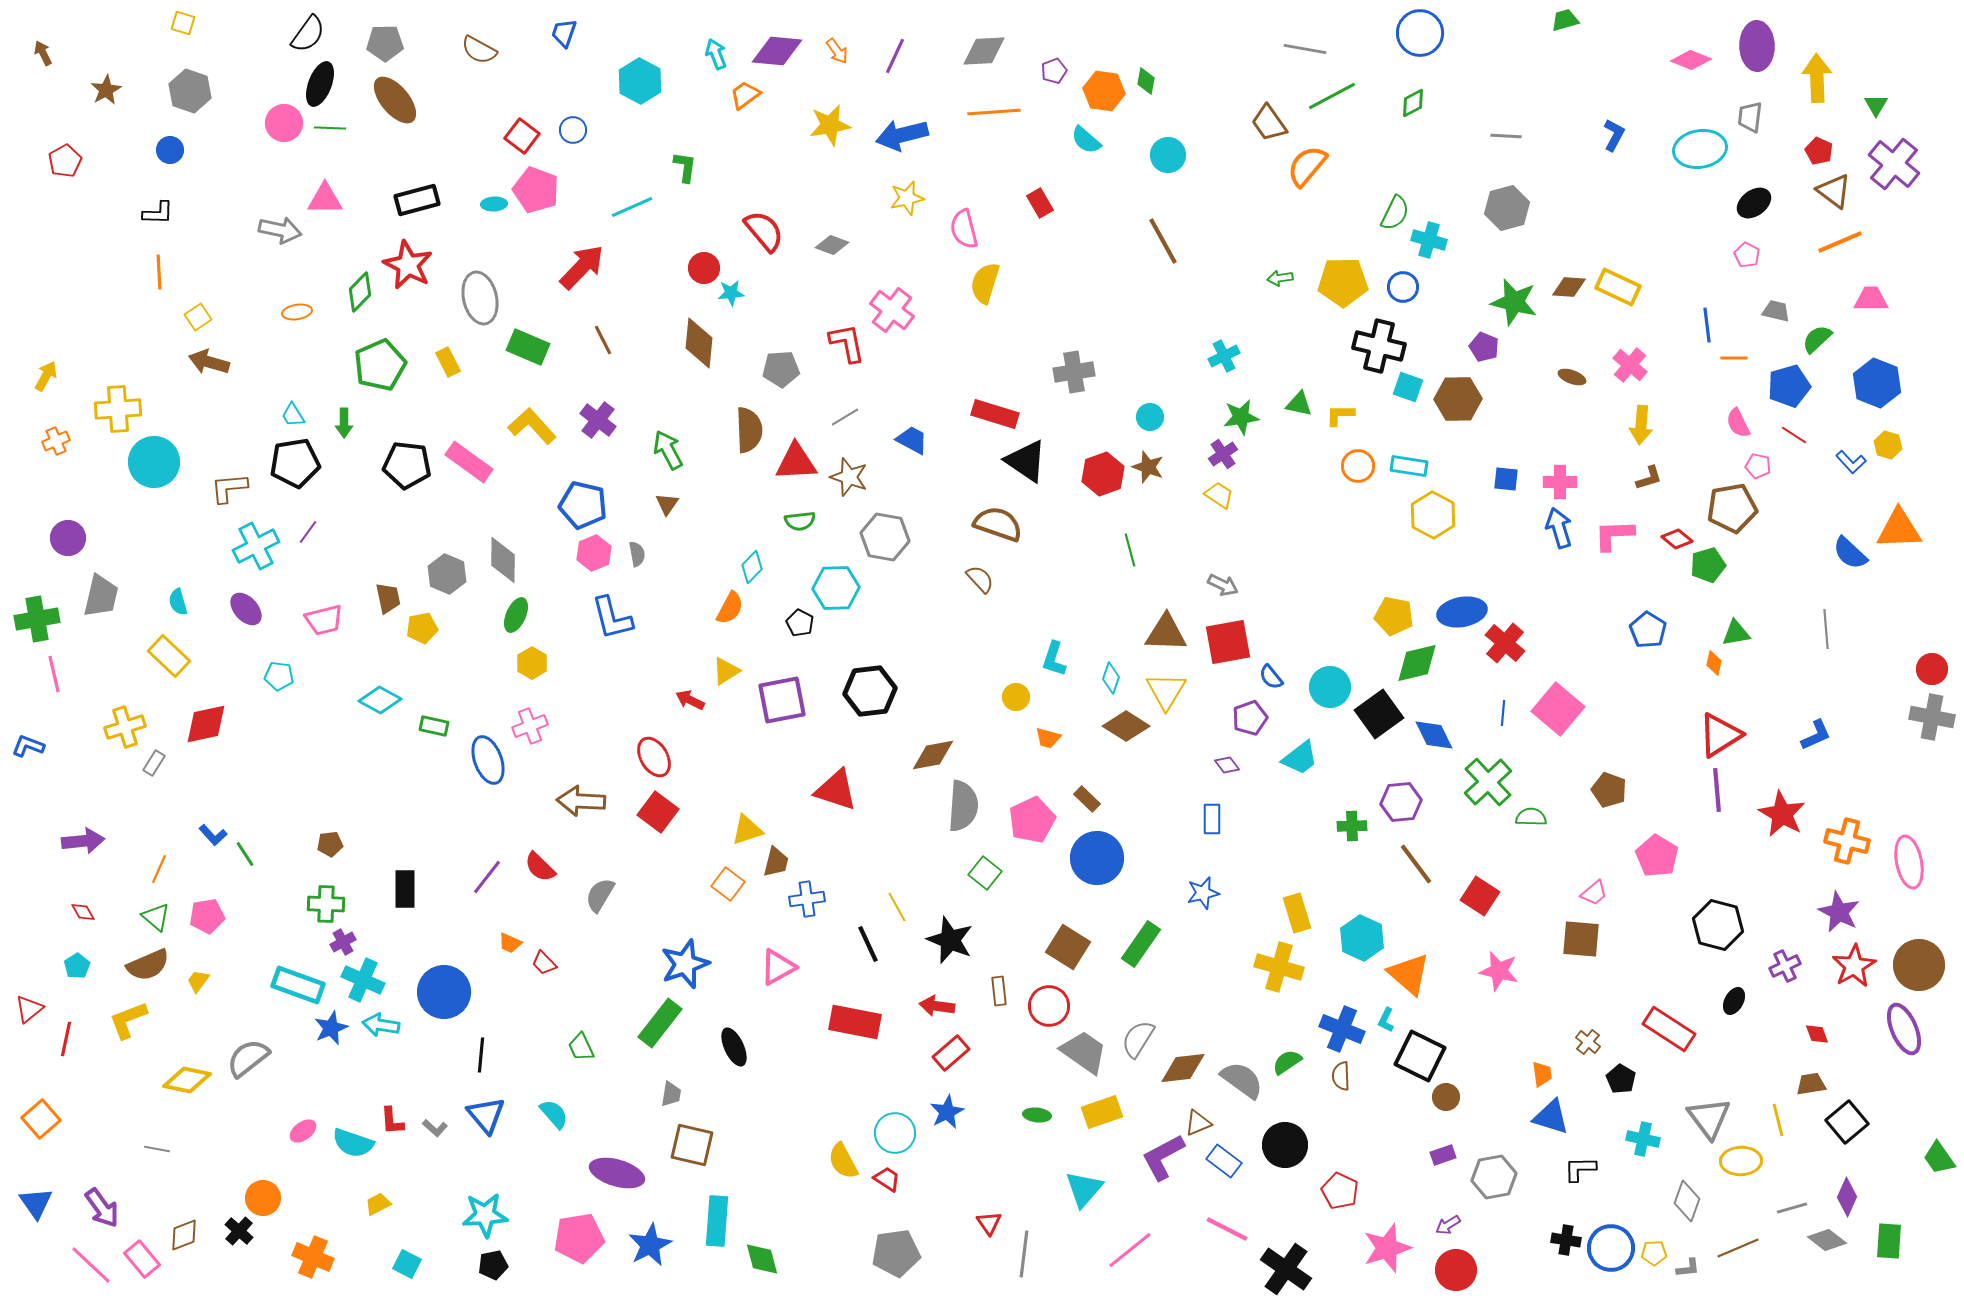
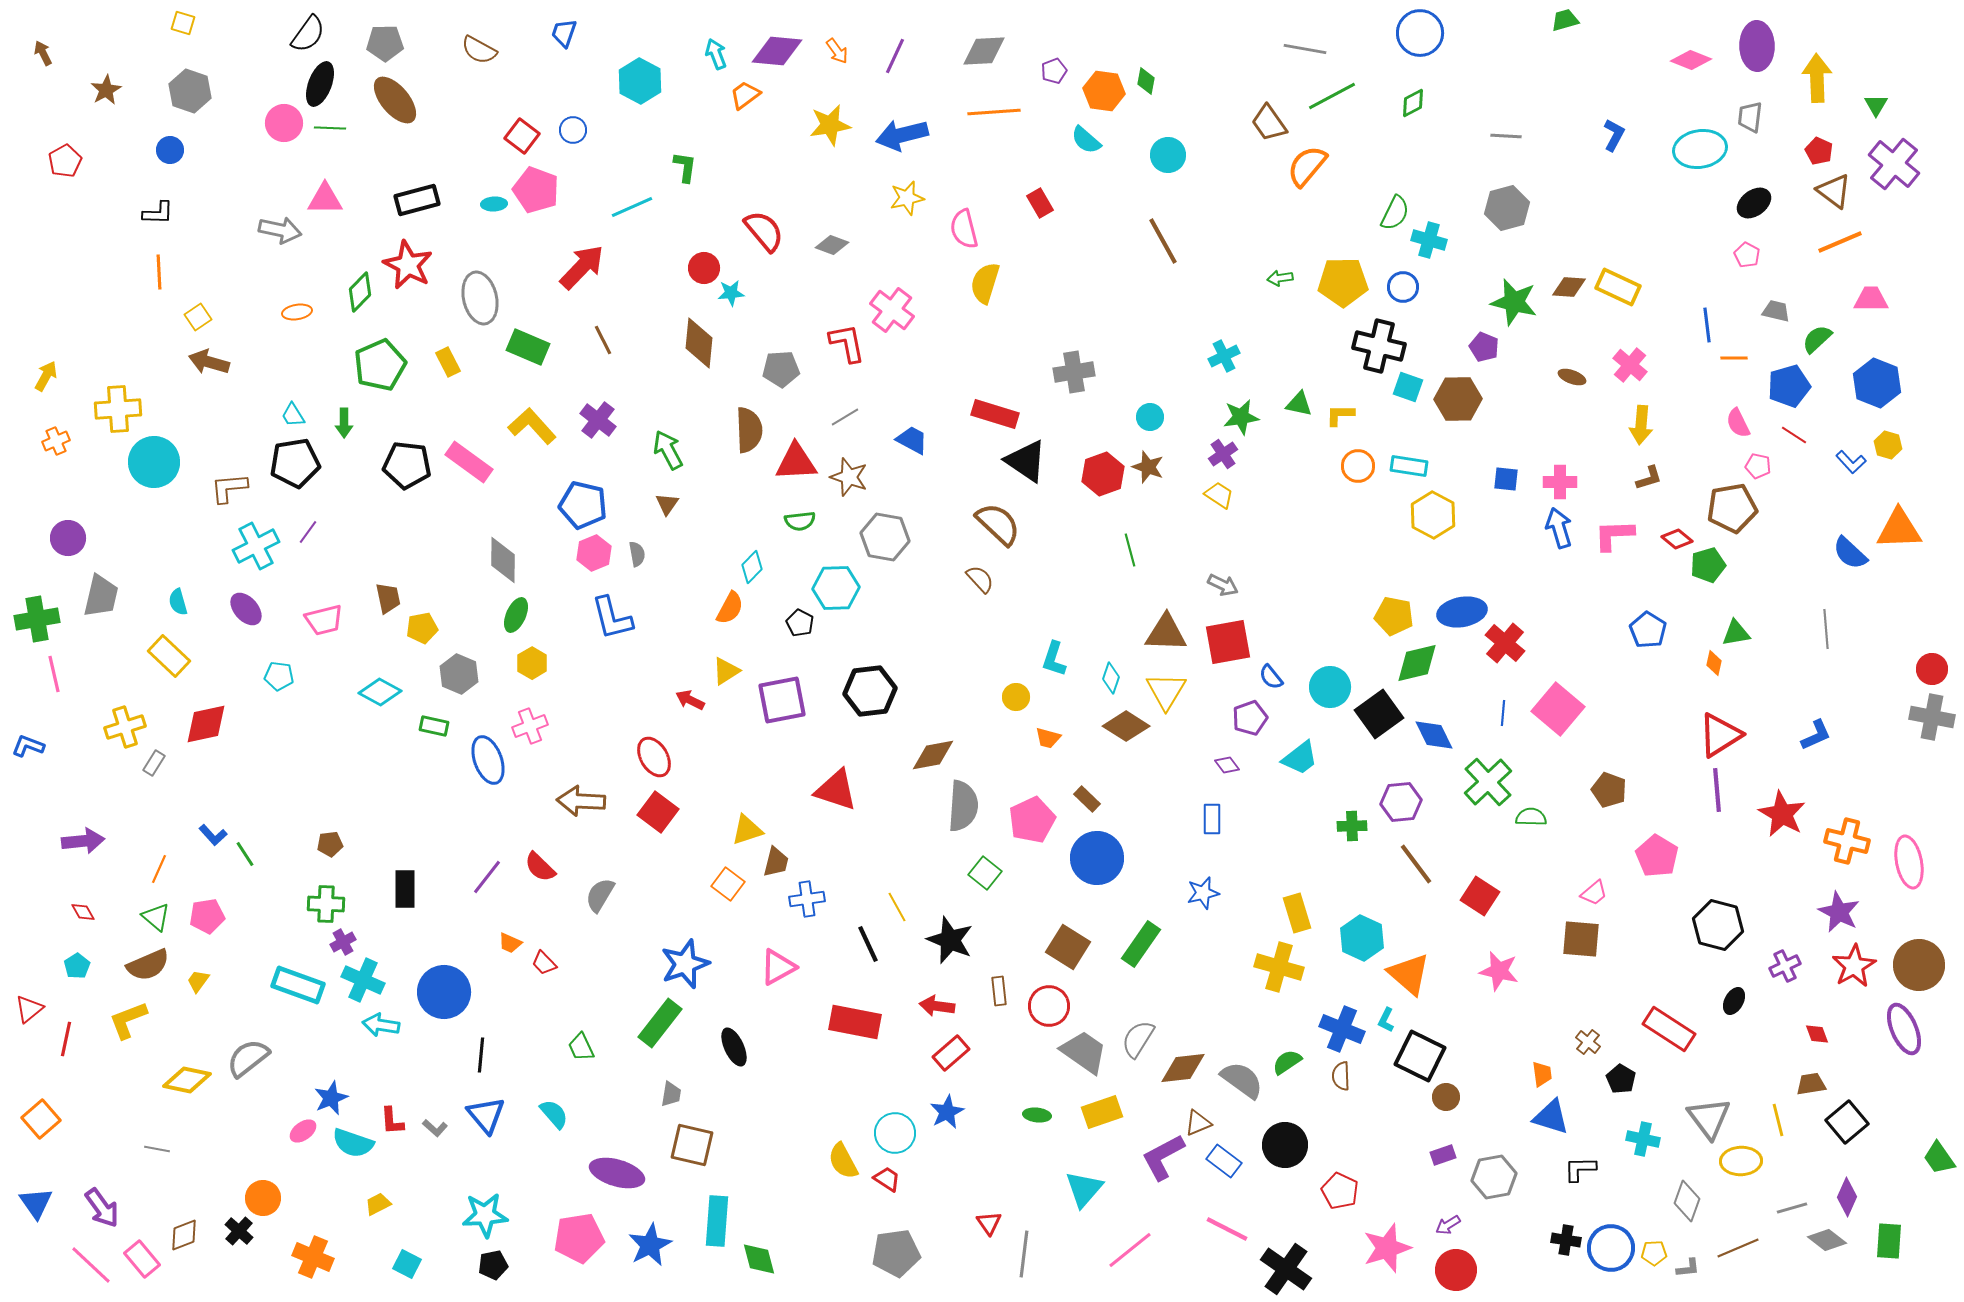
brown semicircle at (998, 524): rotated 24 degrees clockwise
gray hexagon at (447, 574): moved 12 px right, 100 px down
cyan diamond at (380, 700): moved 8 px up
blue star at (331, 1028): moved 70 px down
green diamond at (762, 1259): moved 3 px left
